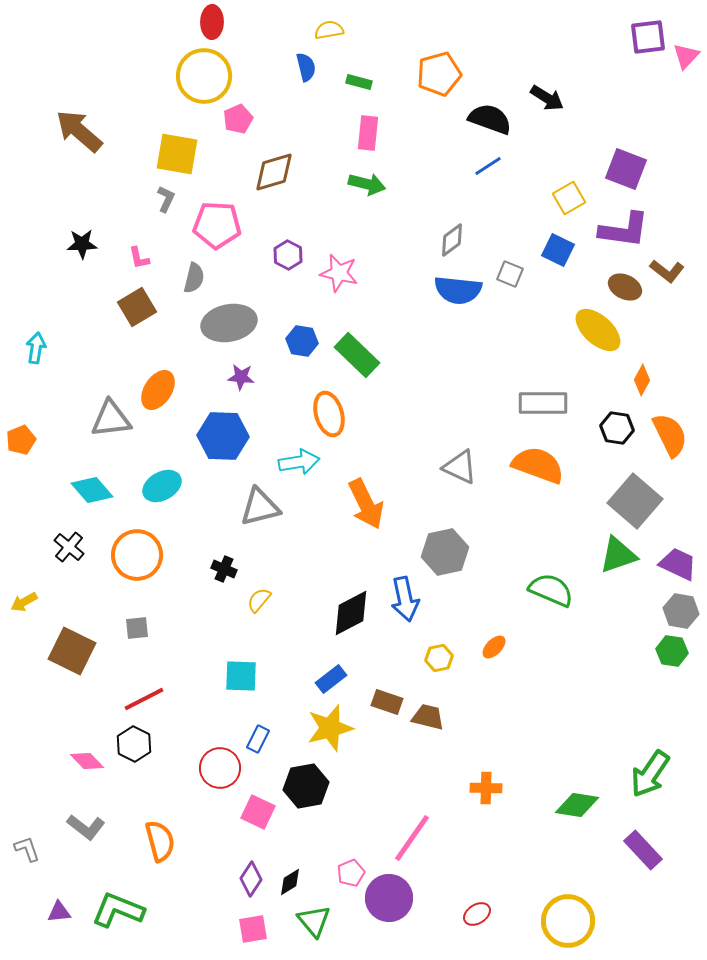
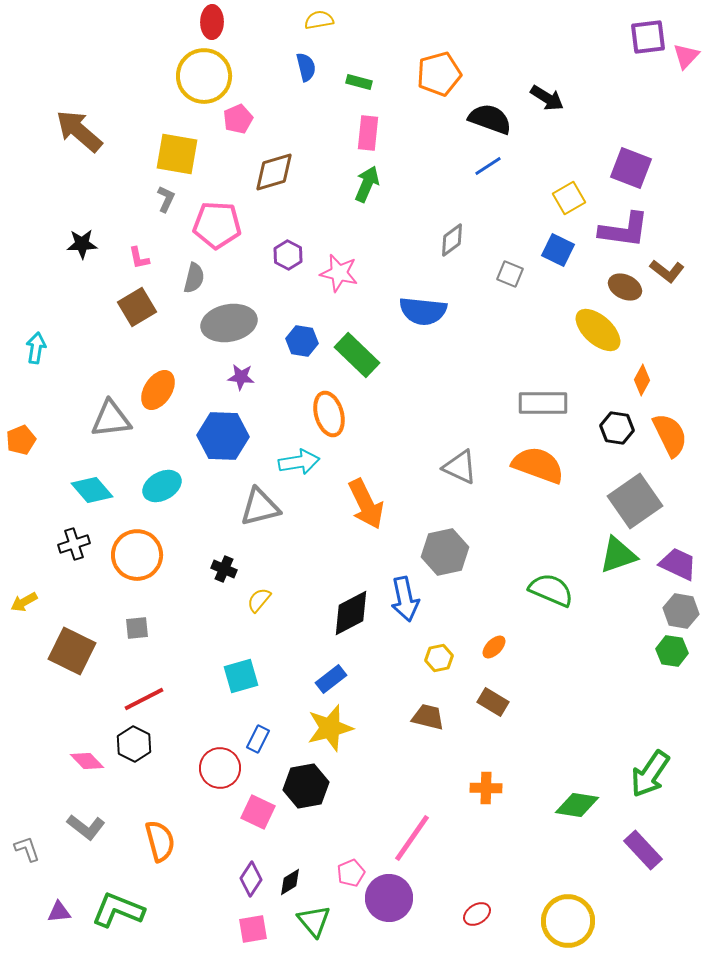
yellow semicircle at (329, 30): moved 10 px left, 10 px up
purple square at (626, 169): moved 5 px right, 1 px up
green arrow at (367, 184): rotated 81 degrees counterclockwise
blue semicircle at (458, 290): moved 35 px left, 21 px down
gray square at (635, 501): rotated 14 degrees clockwise
black cross at (69, 547): moved 5 px right, 3 px up; rotated 32 degrees clockwise
cyan square at (241, 676): rotated 18 degrees counterclockwise
brown rectangle at (387, 702): moved 106 px right; rotated 12 degrees clockwise
